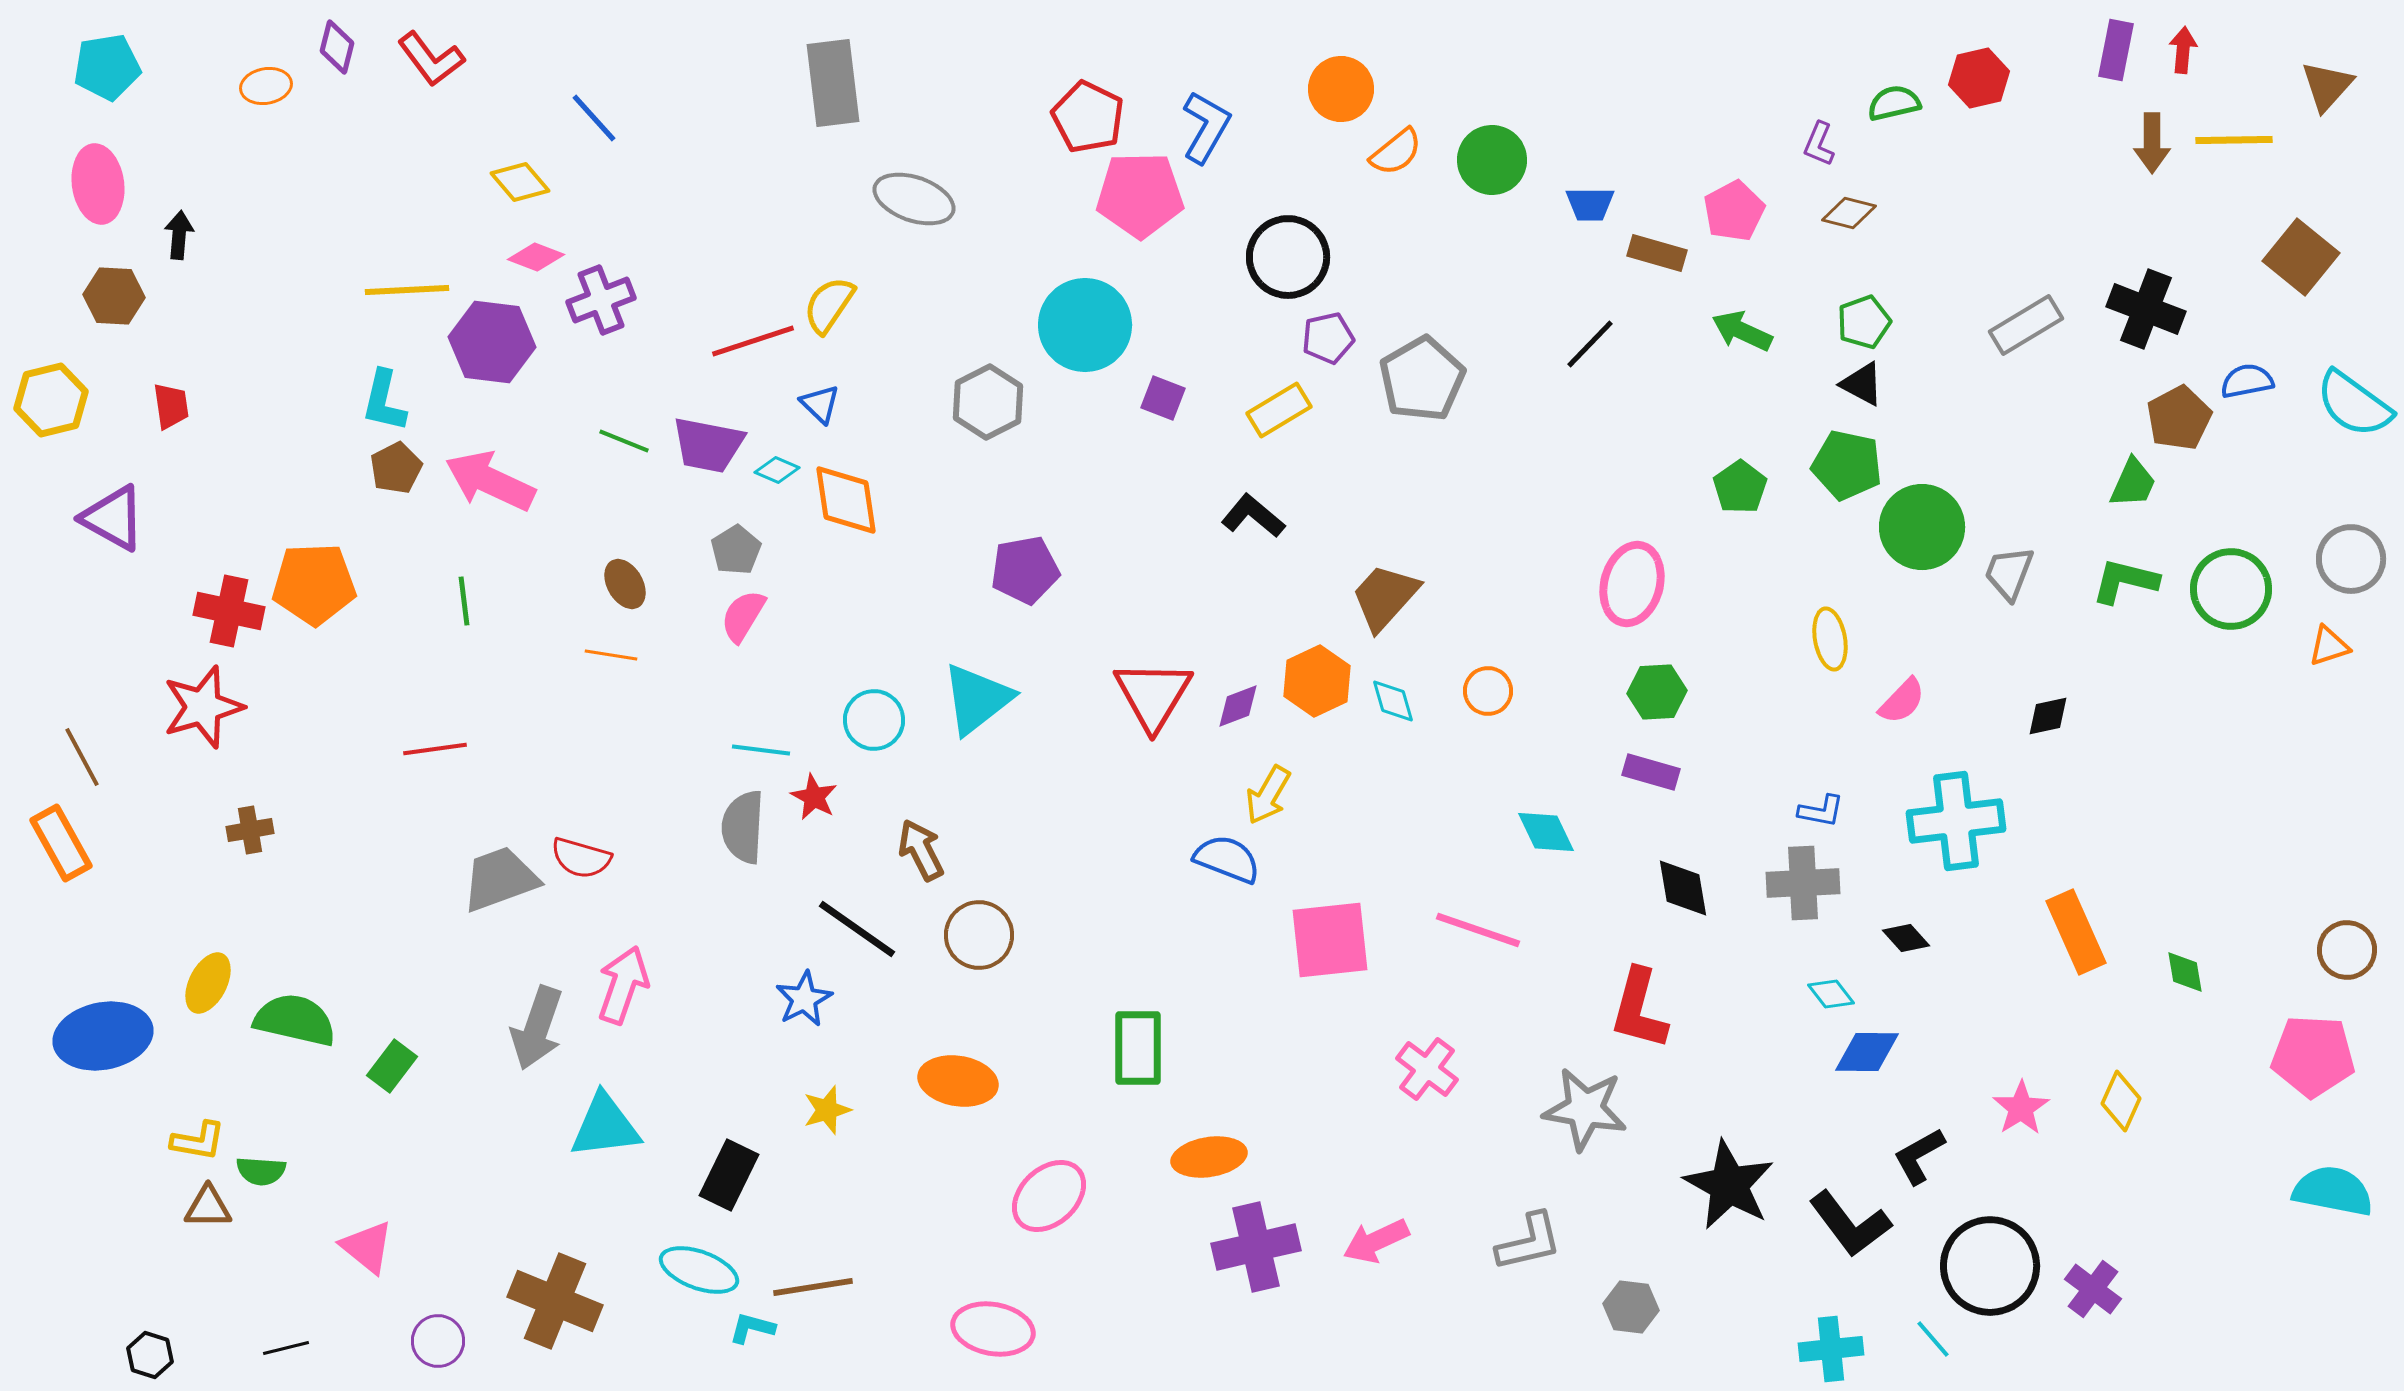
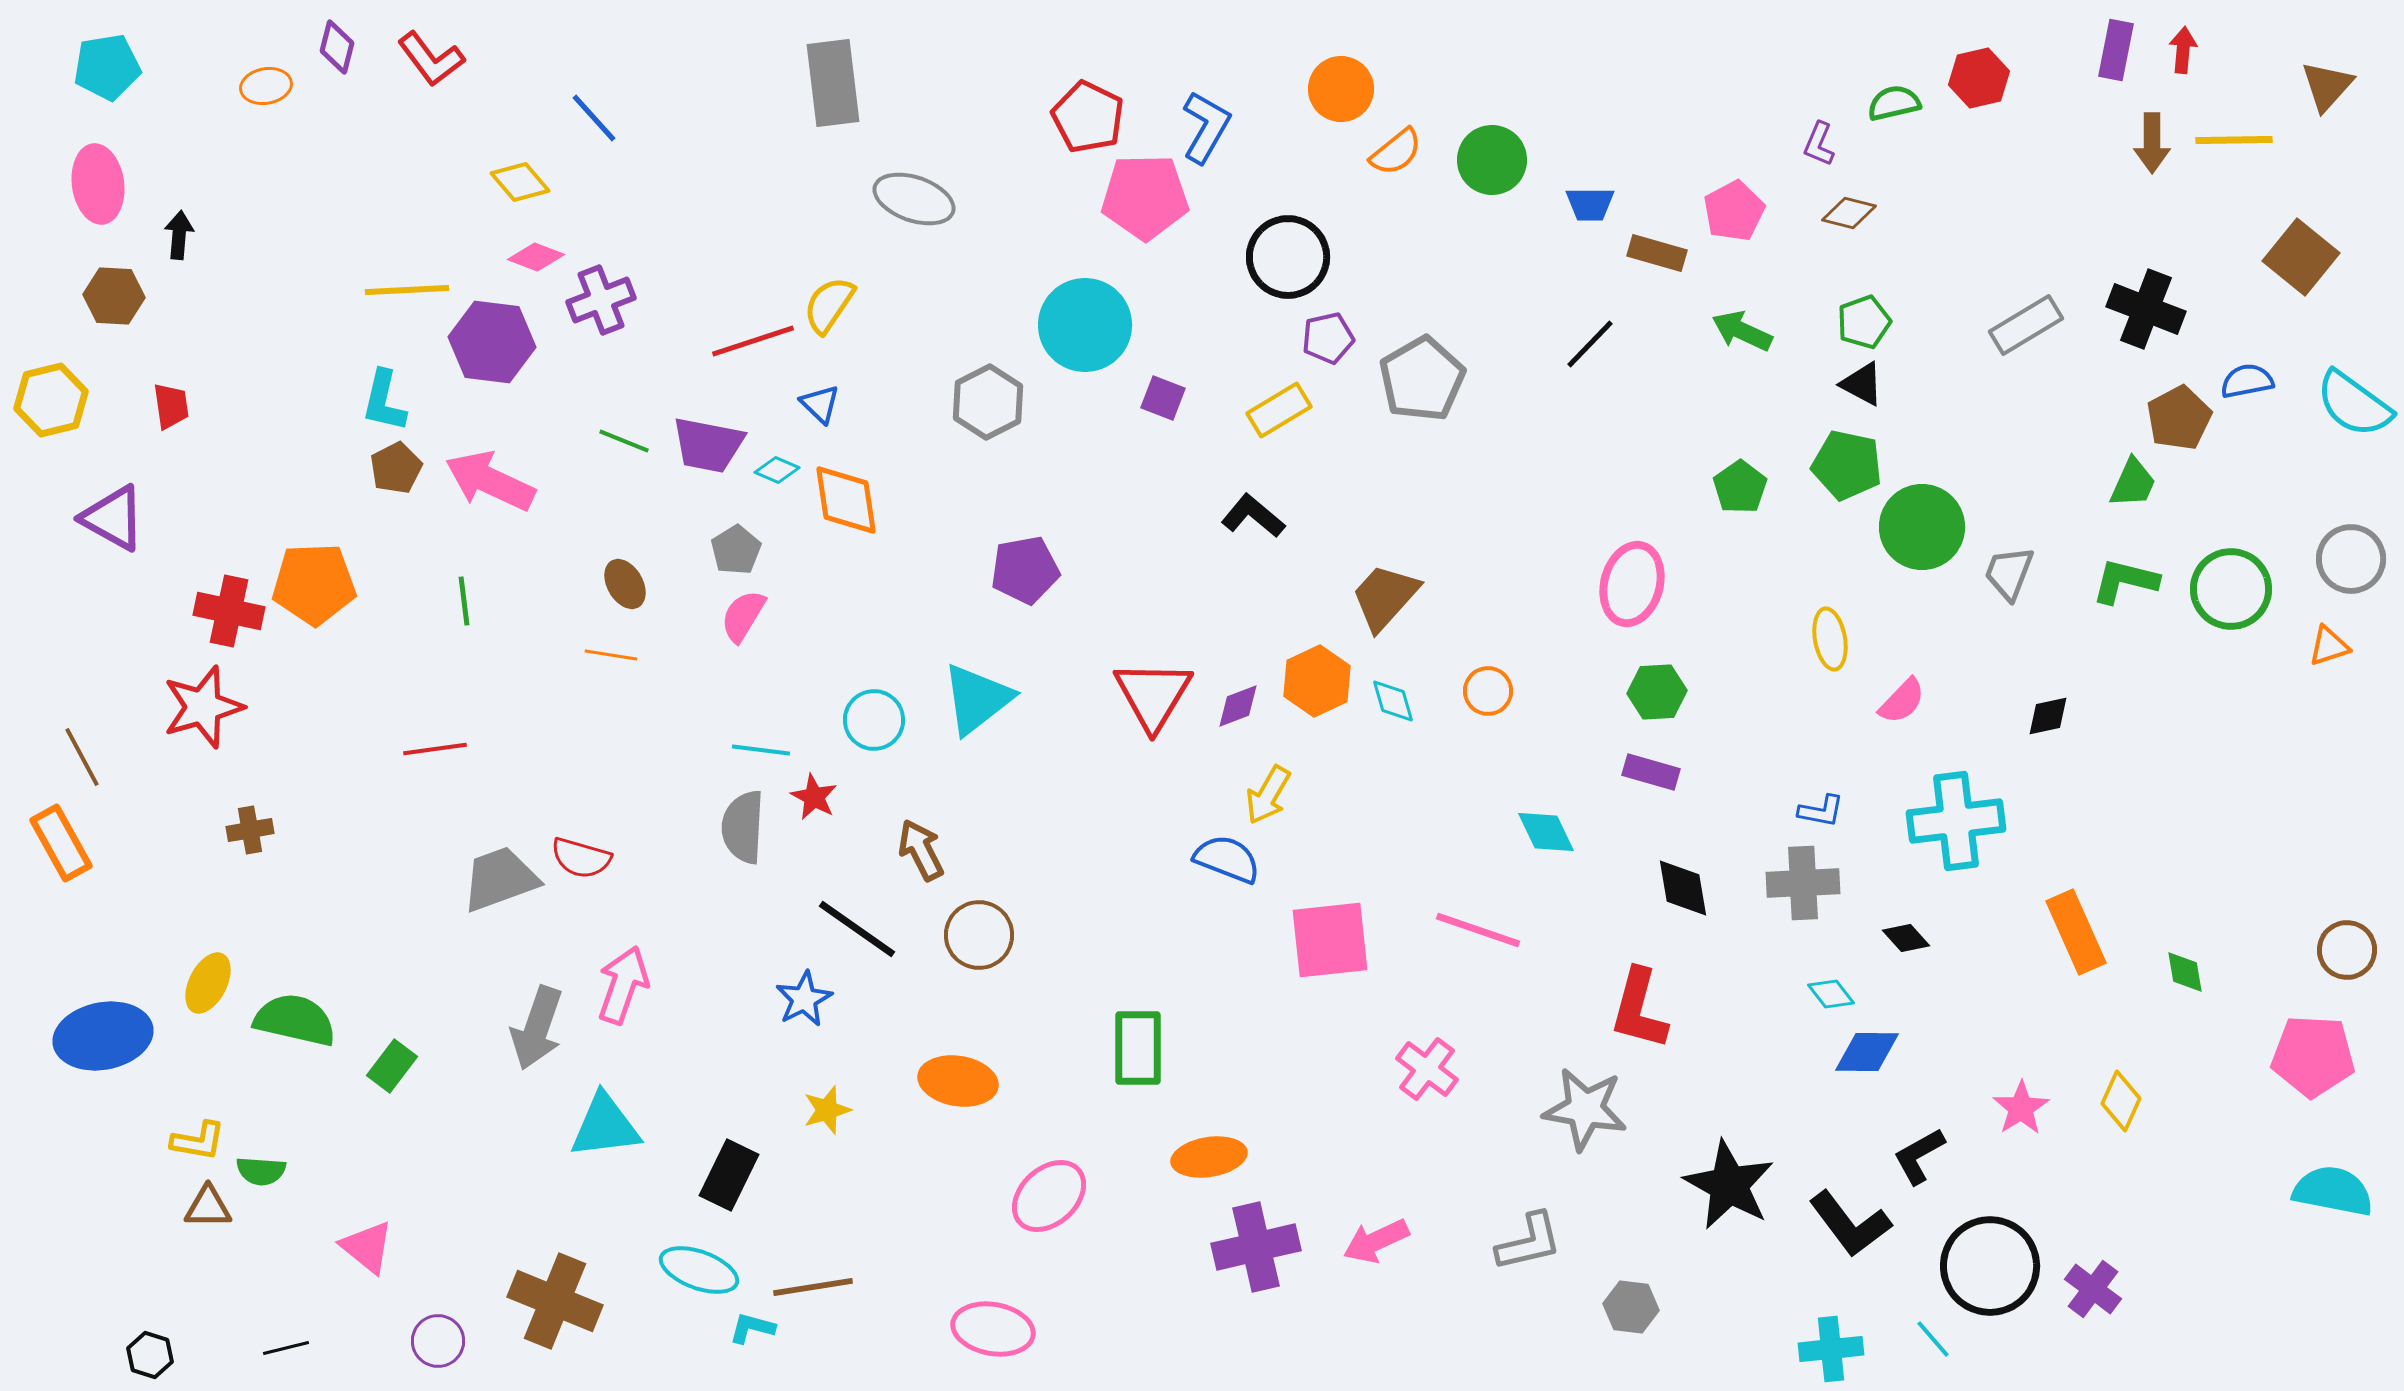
pink pentagon at (1140, 195): moved 5 px right, 2 px down
